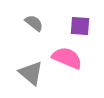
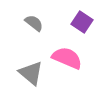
purple square: moved 2 px right, 4 px up; rotated 30 degrees clockwise
